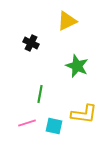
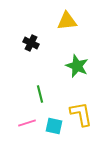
yellow triangle: rotated 20 degrees clockwise
green line: rotated 24 degrees counterclockwise
yellow L-shape: moved 3 px left; rotated 108 degrees counterclockwise
